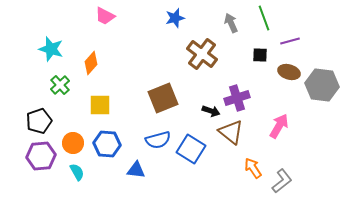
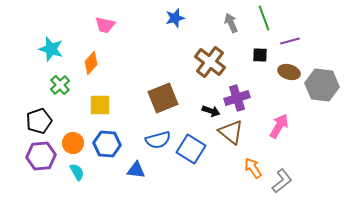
pink trapezoid: moved 9 px down; rotated 15 degrees counterclockwise
brown cross: moved 8 px right, 8 px down
